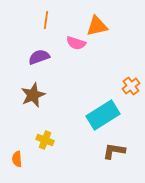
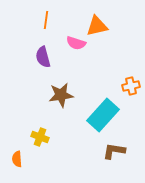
purple semicircle: moved 4 px right; rotated 85 degrees counterclockwise
orange cross: rotated 24 degrees clockwise
brown star: moved 28 px right; rotated 15 degrees clockwise
cyan rectangle: rotated 16 degrees counterclockwise
yellow cross: moved 5 px left, 3 px up
